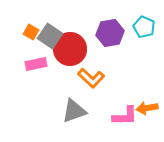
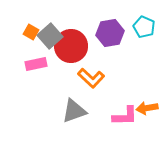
gray square: rotated 15 degrees clockwise
red circle: moved 1 px right, 3 px up
